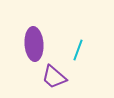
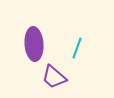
cyan line: moved 1 px left, 2 px up
